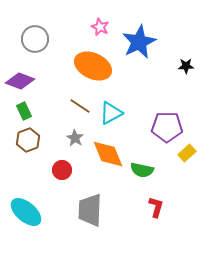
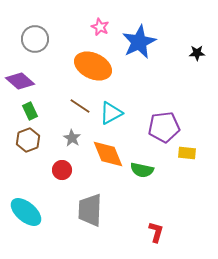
black star: moved 11 px right, 13 px up
purple diamond: rotated 20 degrees clockwise
green rectangle: moved 6 px right
purple pentagon: moved 3 px left; rotated 8 degrees counterclockwise
gray star: moved 3 px left
yellow rectangle: rotated 48 degrees clockwise
red L-shape: moved 25 px down
